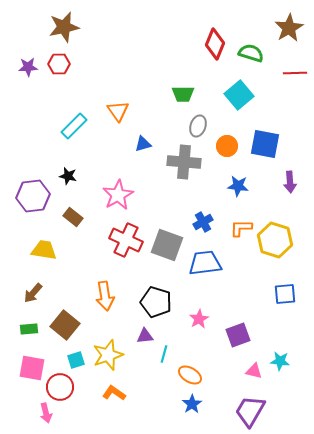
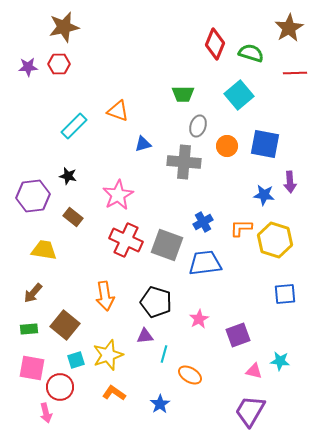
orange triangle at (118, 111): rotated 35 degrees counterclockwise
blue star at (238, 186): moved 26 px right, 9 px down
blue star at (192, 404): moved 32 px left
